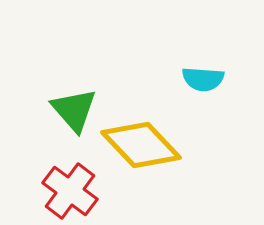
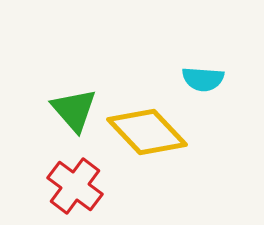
yellow diamond: moved 6 px right, 13 px up
red cross: moved 5 px right, 5 px up
